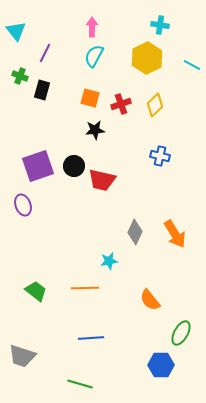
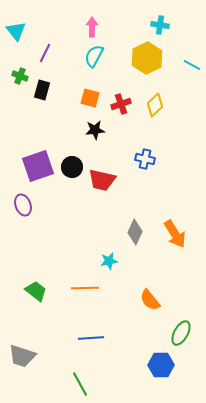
blue cross: moved 15 px left, 3 px down
black circle: moved 2 px left, 1 px down
green line: rotated 45 degrees clockwise
